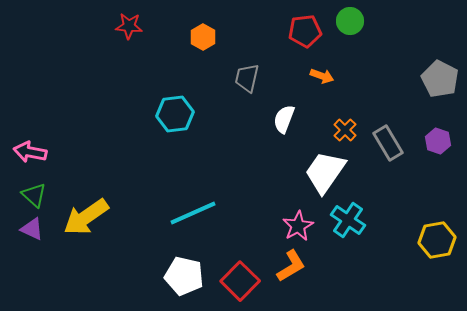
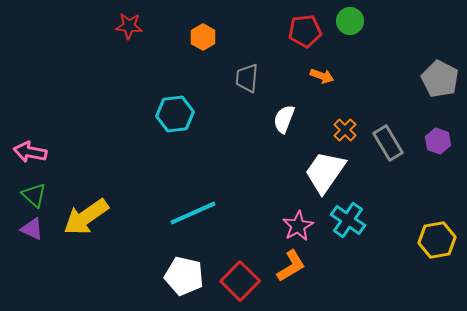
gray trapezoid: rotated 8 degrees counterclockwise
